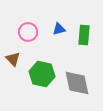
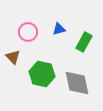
green rectangle: moved 7 px down; rotated 24 degrees clockwise
brown triangle: moved 2 px up
